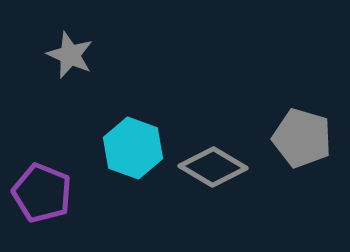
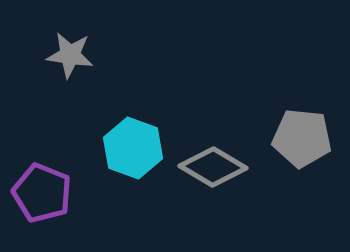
gray star: rotated 15 degrees counterclockwise
gray pentagon: rotated 10 degrees counterclockwise
